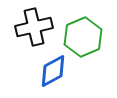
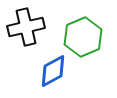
black cross: moved 8 px left
